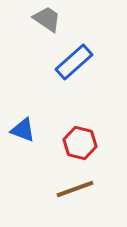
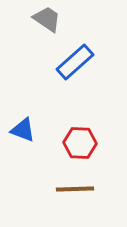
blue rectangle: moved 1 px right
red hexagon: rotated 12 degrees counterclockwise
brown line: rotated 18 degrees clockwise
